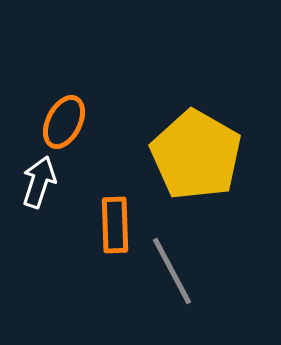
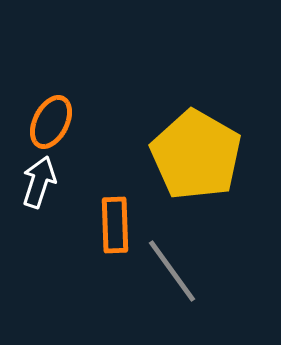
orange ellipse: moved 13 px left
gray line: rotated 8 degrees counterclockwise
